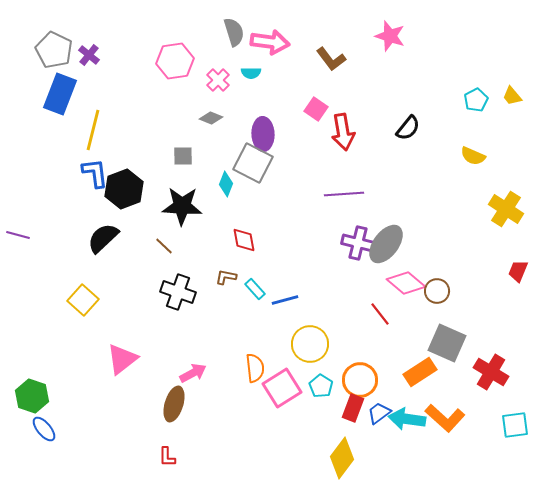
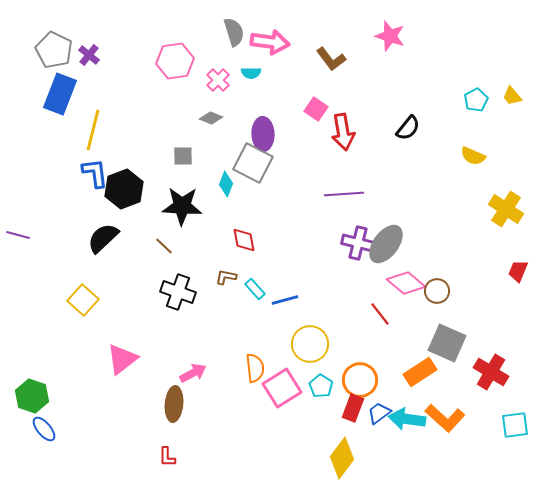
brown ellipse at (174, 404): rotated 12 degrees counterclockwise
